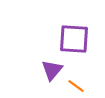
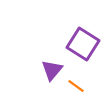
purple square: moved 9 px right, 5 px down; rotated 28 degrees clockwise
